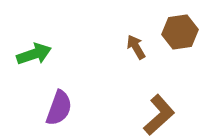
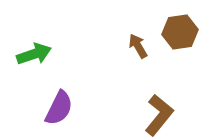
brown arrow: moved 2 px right, 1 px up
purple semicircle: rotated 6 degrees clockwise
brown L-shape: rotated 9 degrees counterclockwise
